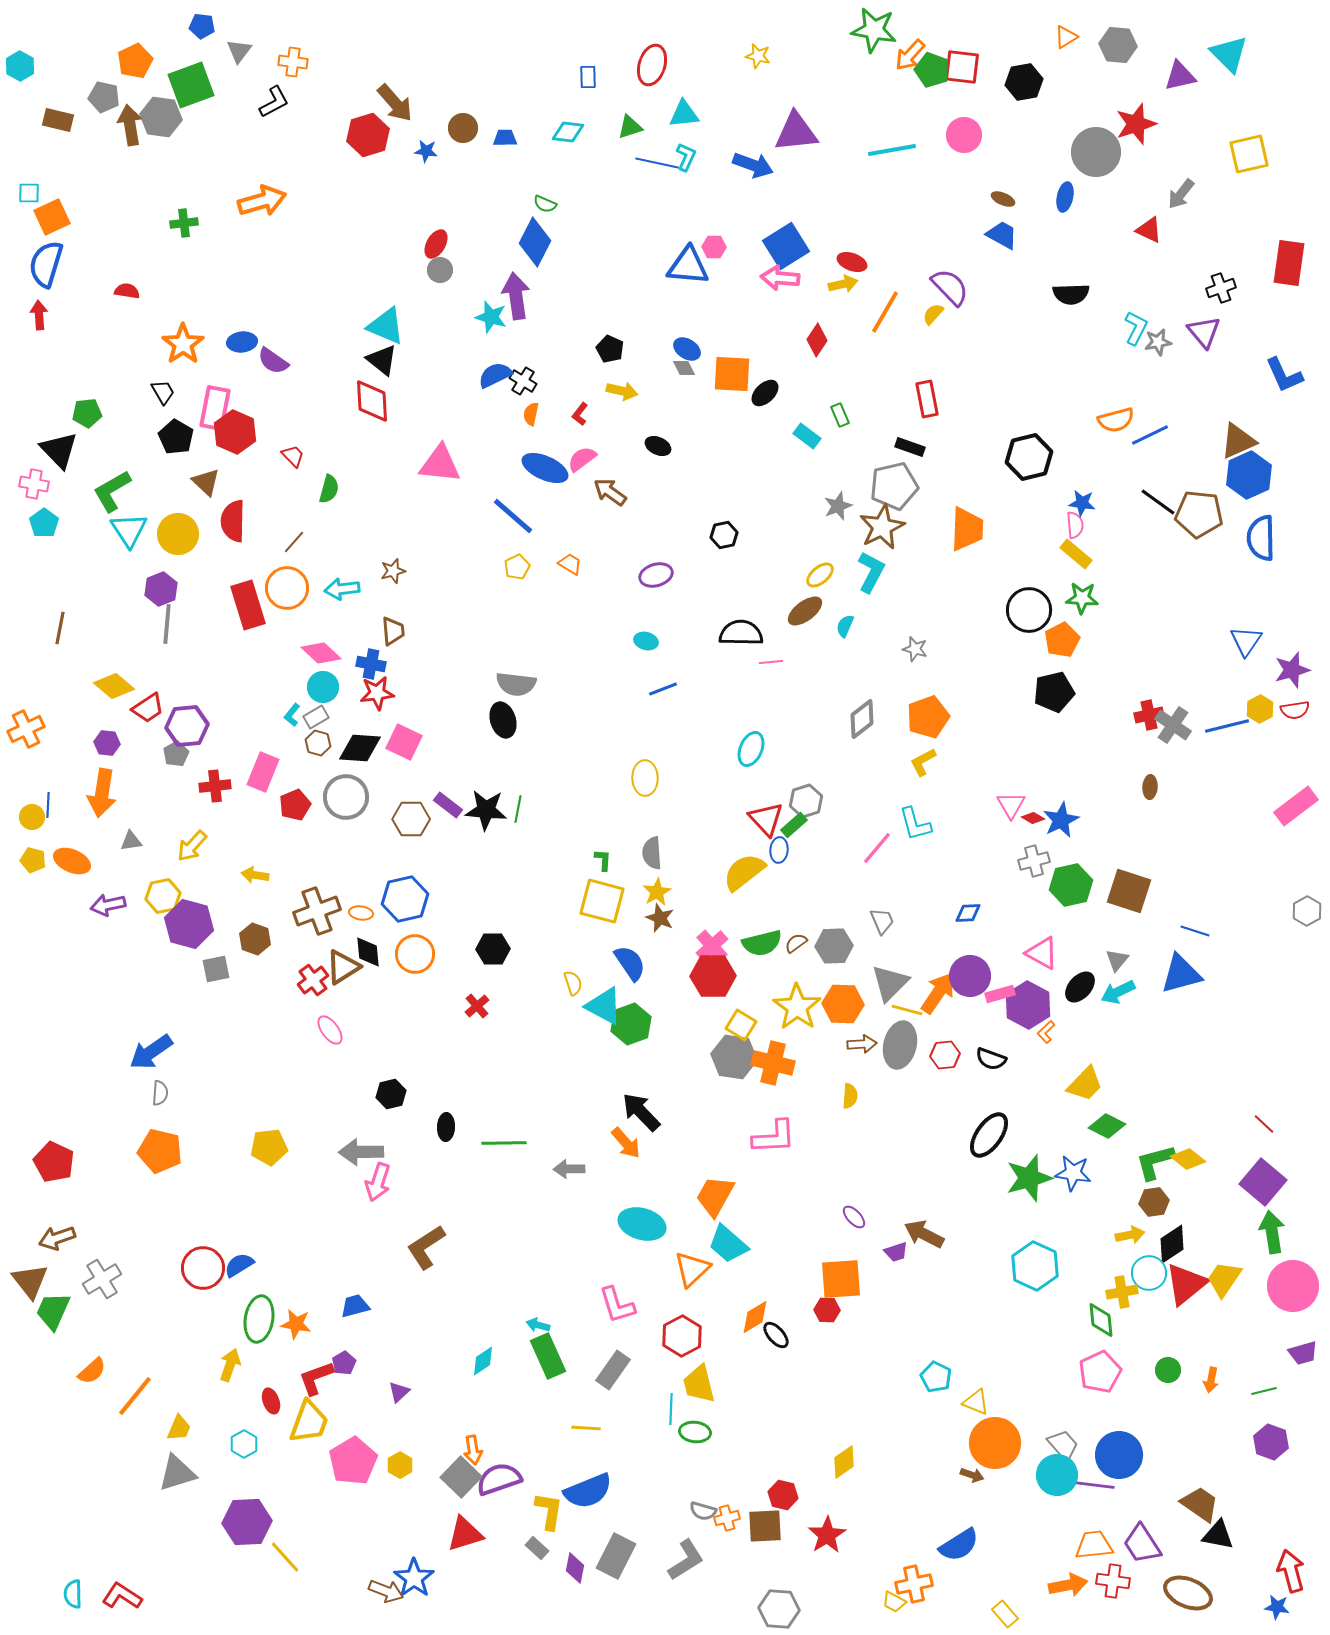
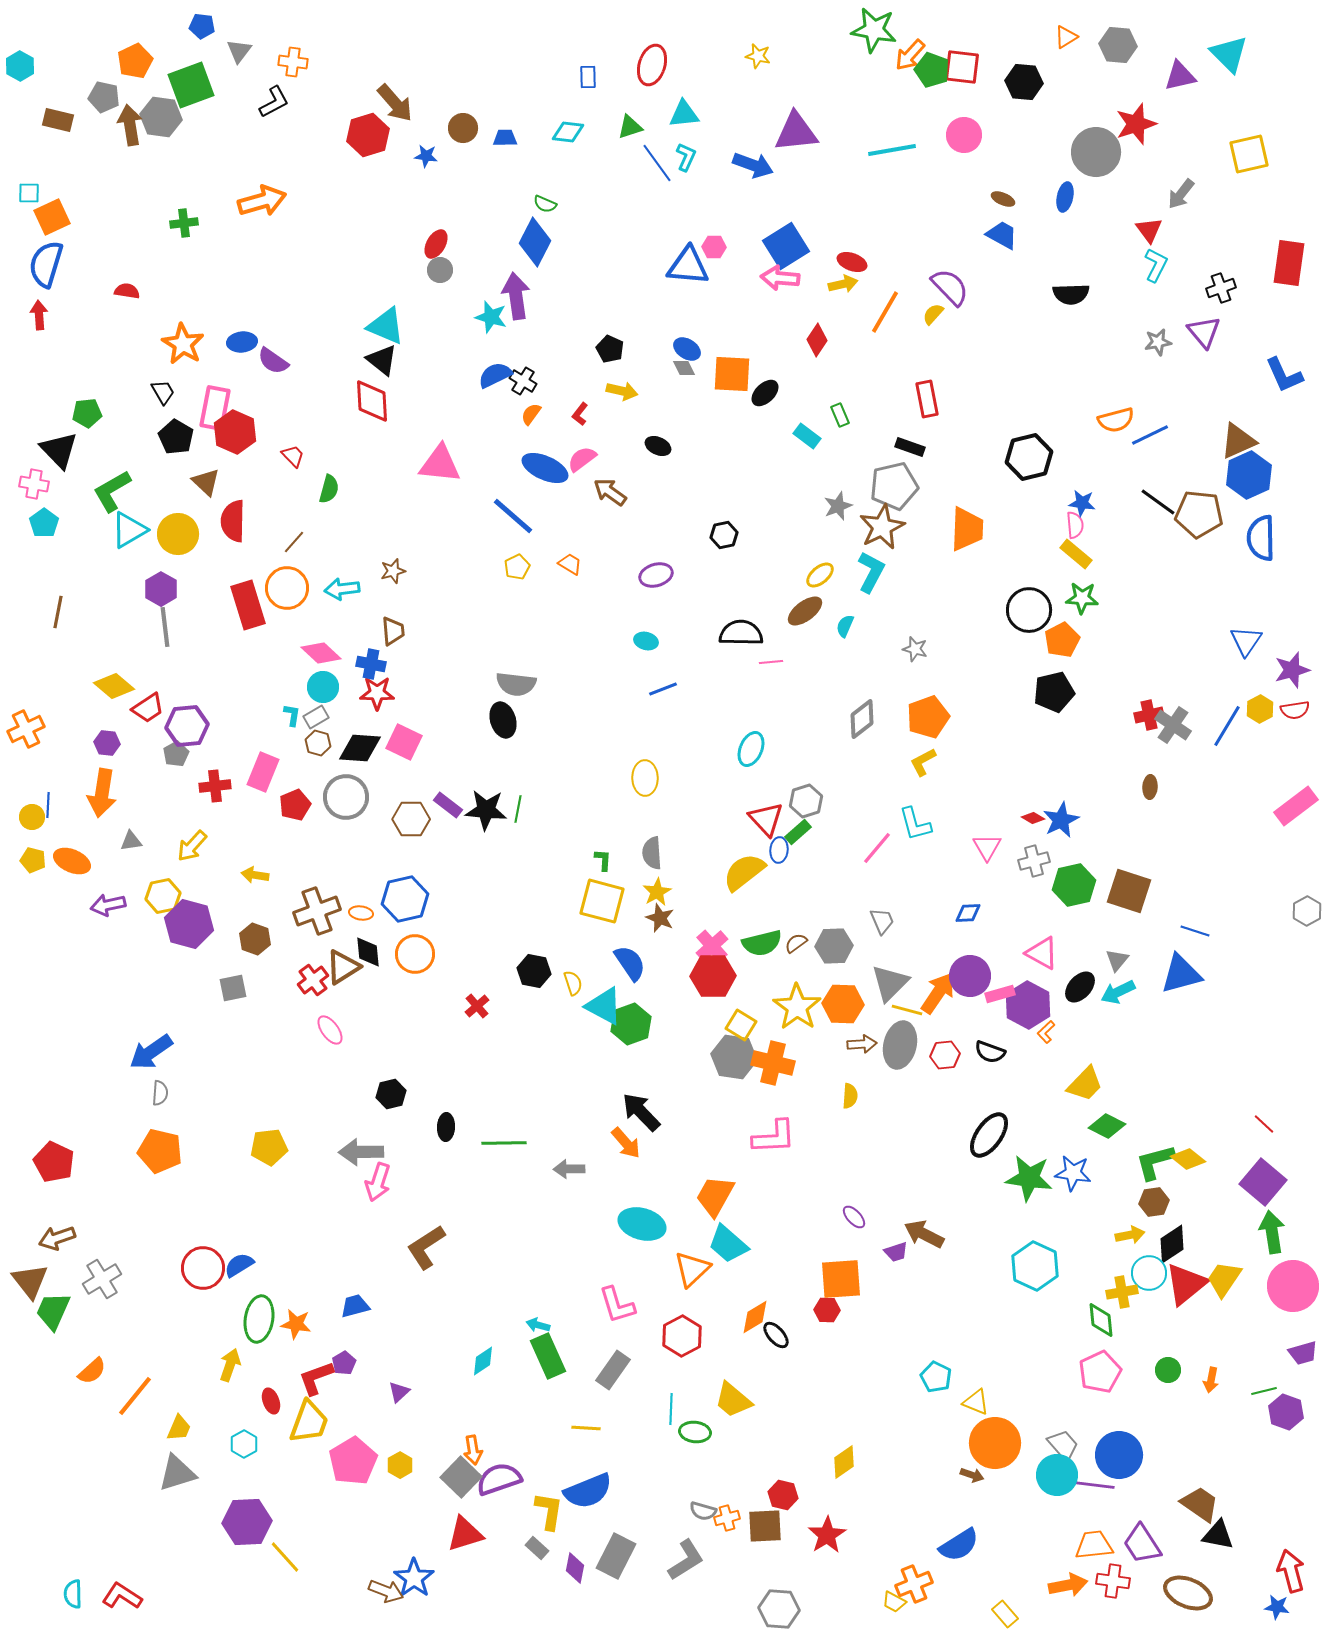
black hexagon at (1024, 82): rotated 15 degrees clockwise
blue star at (426, 151): moved 5 px down
blue line at (657, 163): rotated 42 degrees clockwise
red triangle at (1149, 230): rotated 28 degrees clockwise
cyan L-shape at (1136, 328): moved 20 px right, 63 px up
orange star at (183, 344): rotated 6 degrees counterclockwise
orange semicircle at (531, 414): rotated 25 degrees clockwise
cyan triangle at (129, 530): rotated 33 degrees clockwise
purple hexagon at (161, 589): rotated 8 degrees counterclockwise
gray line at (167, 624): moved 2 px left, 3 px down; rotated 12 degrees counterclockwise
brown line at (60, 628): moved 2 px left, 16 px up
red star at (377, 693): rotated 8 degrees clockwise
cyan L-shape at (292, 715): rotated 150 degrees clockwise
blue line at (1227, 726): rotated 45 degrees counterclockwise
pink triangle at (1011, 805): moved 24 px left, 42 px down
green rectangle at (794, 825): moved 4 px right, 7 px down
green hexagon at (1071, 885): moved 3 px right
black hexagon at (493, 949): moved 41 px right, 22 px down; rotated 12 degrees clockwise
gray square at (216, 969): moved 17 px right, 19 px down
black semicircle at (991, 1059): moved 1 px left, 7 px up
green star at (1029, 1178): rotated 24 degrees clockwise
yellow trapezoid at (699, 1384): moved 34 px right, 16 px down; rotated 36 degrees counterclockwise
purple hexagon at (1271, 1442): moved 15 px right, 30 px up
orange cross at (914, 1584): rotated 9 degrees counterclockwise
